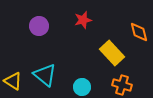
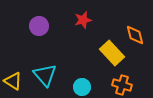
orange diamond: moved 4 px left, 3 px down
cyan triangle: rotated 10 degrees clockwise
